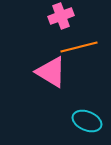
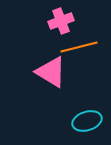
pink cross: moved 5 px down
cyan ellipse: rotated 40 degrees counterclockwise
